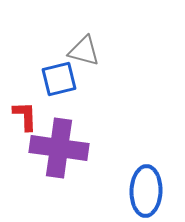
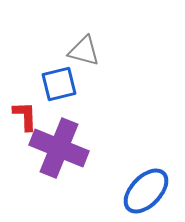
blue square: moved 5 px down
purple cross: rotated 14 degrees clockwise
blue ellipse: rotated 42 degrees clockwise
